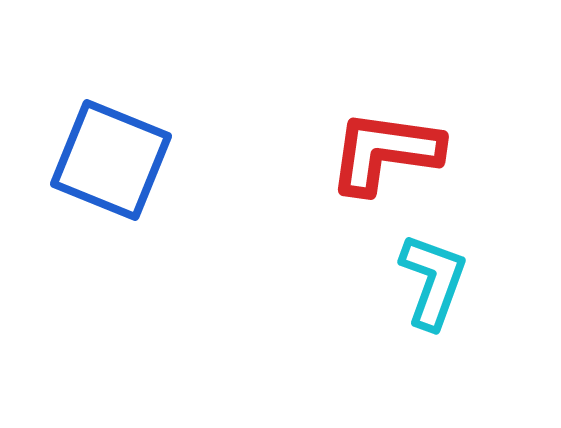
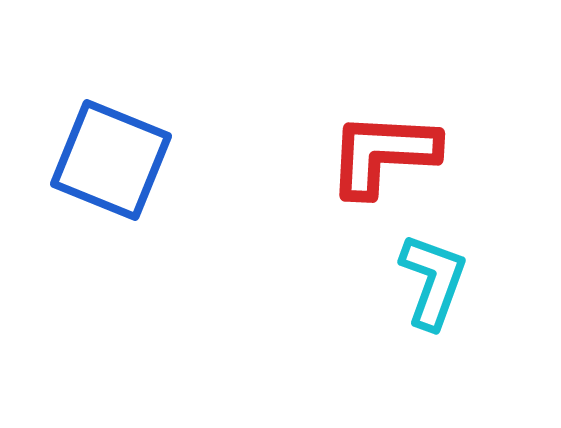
red L-shape: moved 2 px left, 2 px down; rotated 5 degrees counterclockwise
